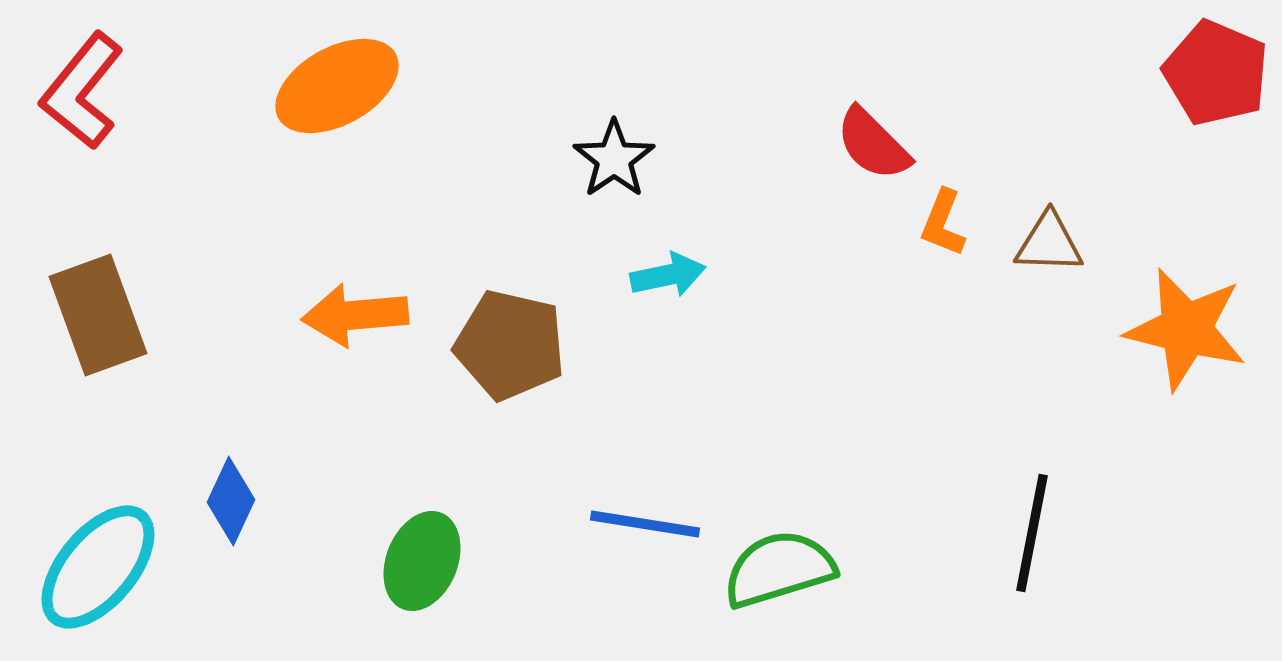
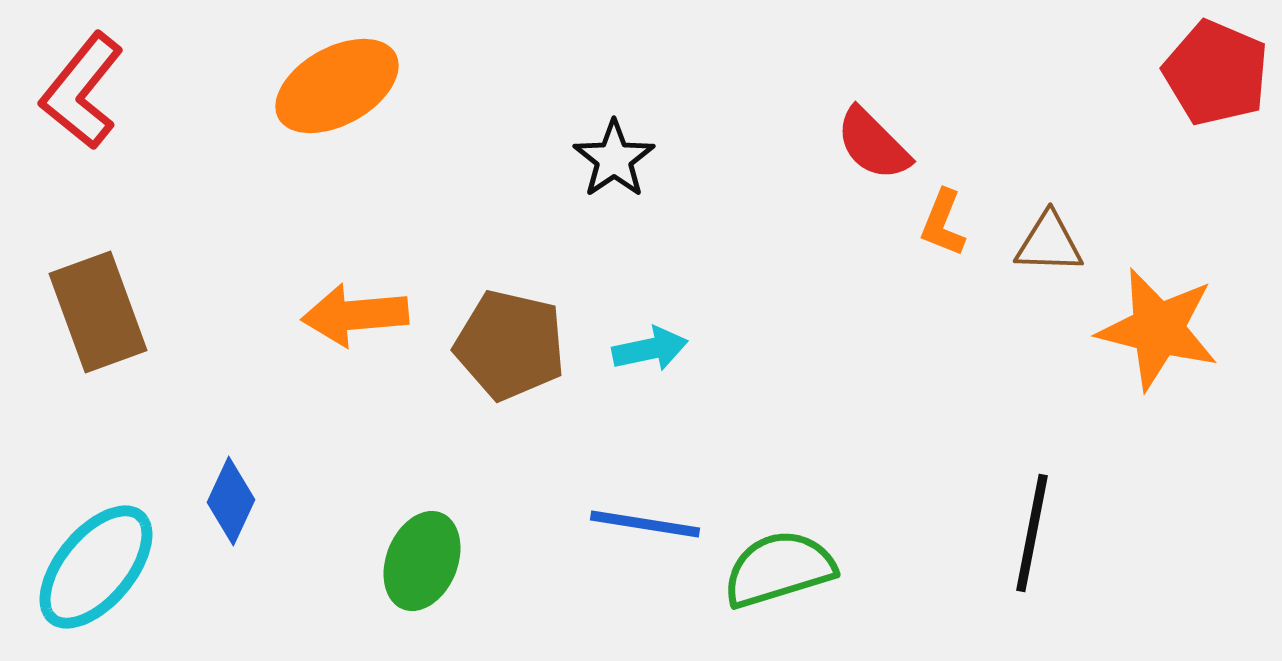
cyan arrow: moved 18 px left, 74 px down
brown rectangle: moved 3 px up
orange star: moved 28 px left
cyan ellipse: moved 2 px left
